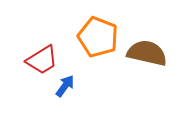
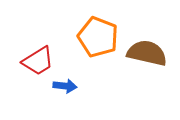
red trapezoid: moved 4 px left, 1 px down
blue arrow: rotated 60 degrees clockwise
